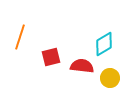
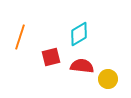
cyan diamond: moved 25 px left, 10 px up
yellow circle: moved 2 px left, 1 px down
